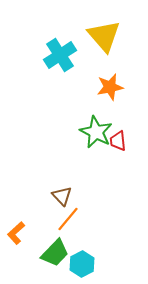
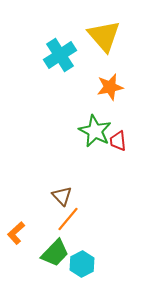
green star: moved 1 px left, 1 px up
